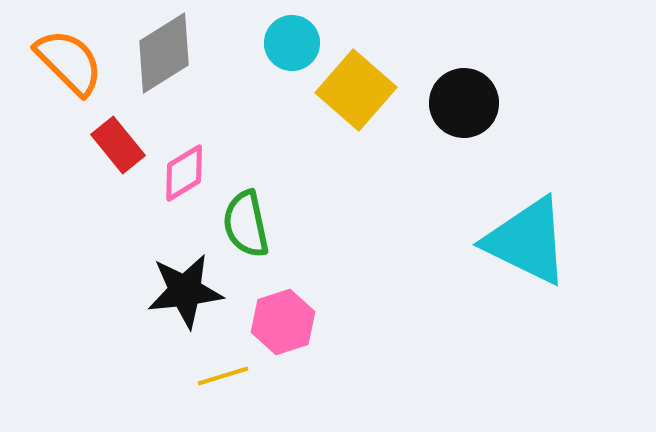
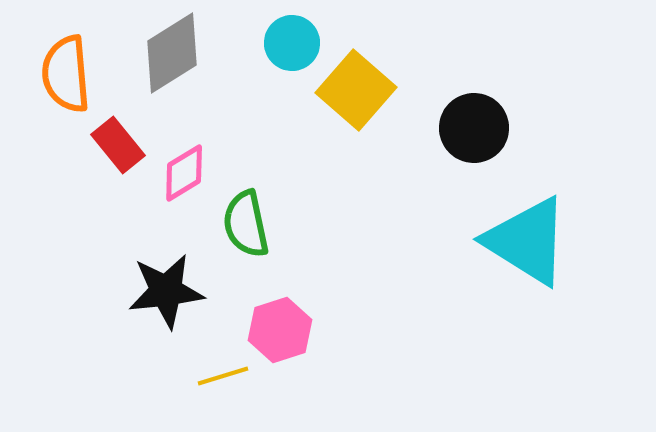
gray diamond: moved 8 px right
orange semicircle: moved 3 px left, 12 px down; rotated 140 degrees counterclockwise
black circle: moved 10 px right, 25 px down
cyan triangle: rotated 6 degrees clockwise
black star: moved 19 px left
pink hexagon: moved 3 px left, 8 px down
